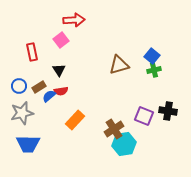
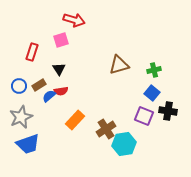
red arrow: rotated 20 degrees clockwise
pink square: rotated 21 degrees clockwise
red rectangle: rotated 30 degrees clockwise
blue square: moved 37 px down
black triangle: moved 1 px up
brown rectangle: moved 2 px up
gray star: moved 1 px left, 4 px down; rotated 10 degrees counterclockwise
brown cross: moved 8 px left
blue trapezoid: rotated 20 degrees counterclockwise
